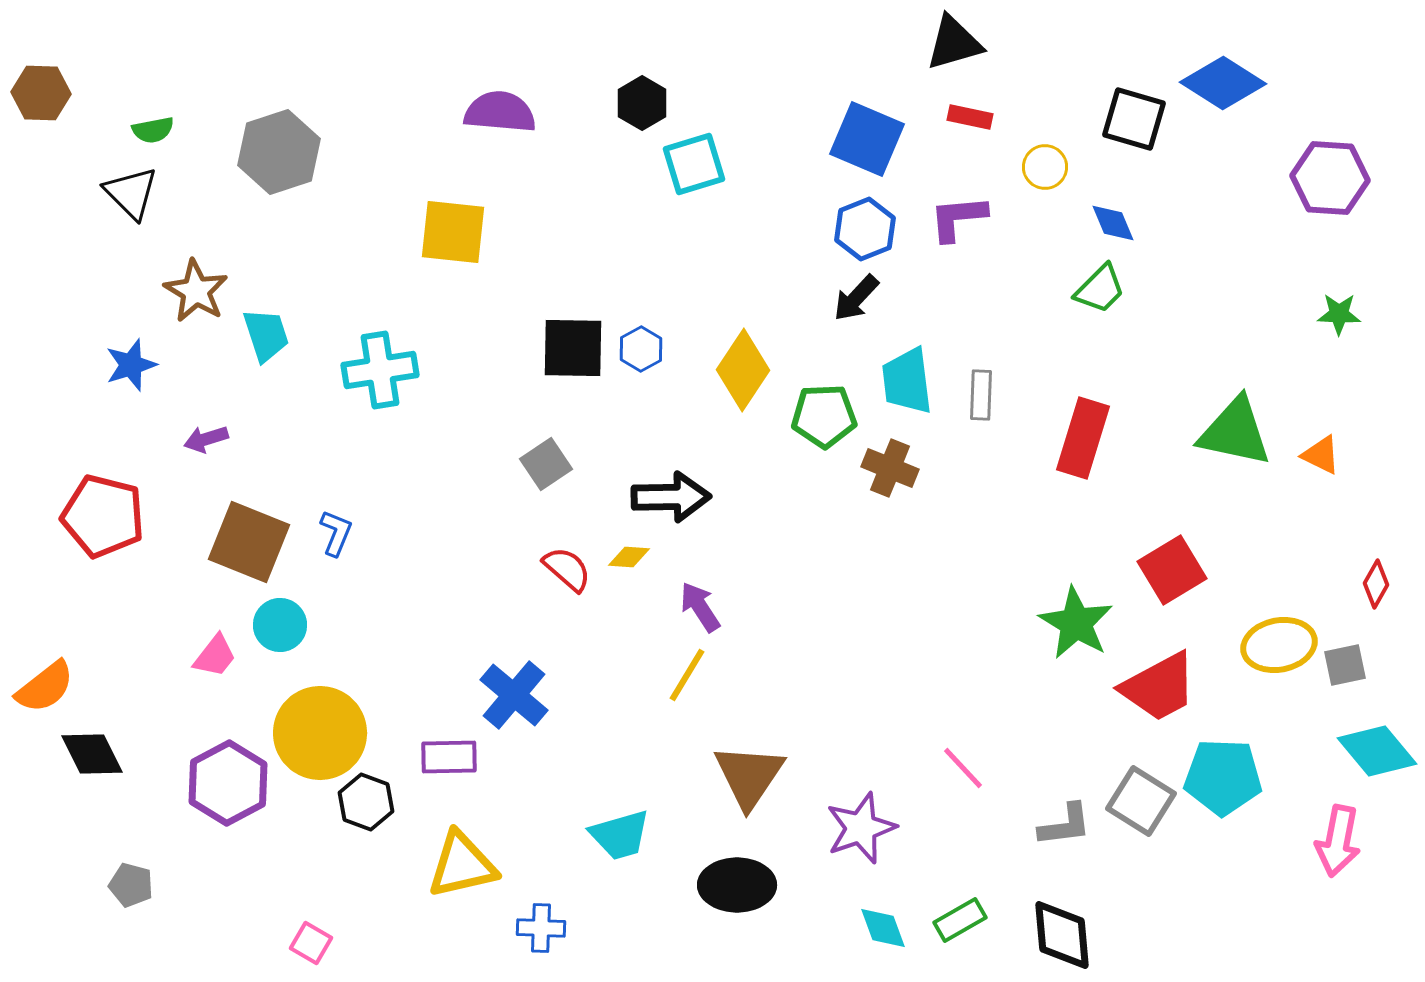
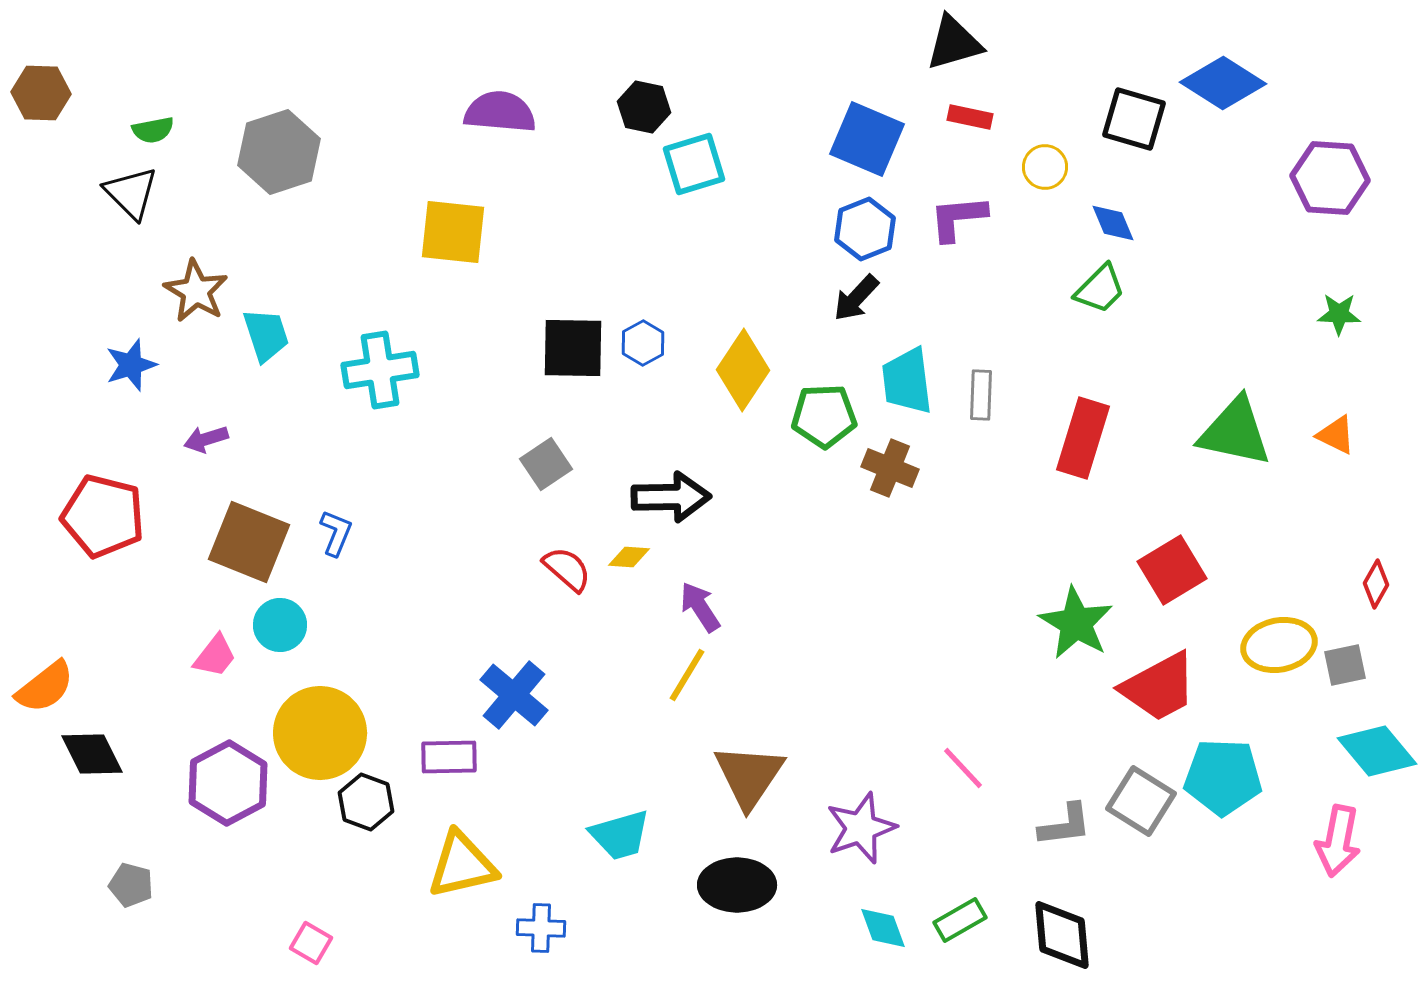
black hexagon at (642, 103): moved 2 px right, 4 px down; rotated 18 degrees counterclockwise
blue hexagon at (641, 349): moved 2 px right, 6 px up
orange triangle at (1321, 455): moved 15 px right, 20 px up
